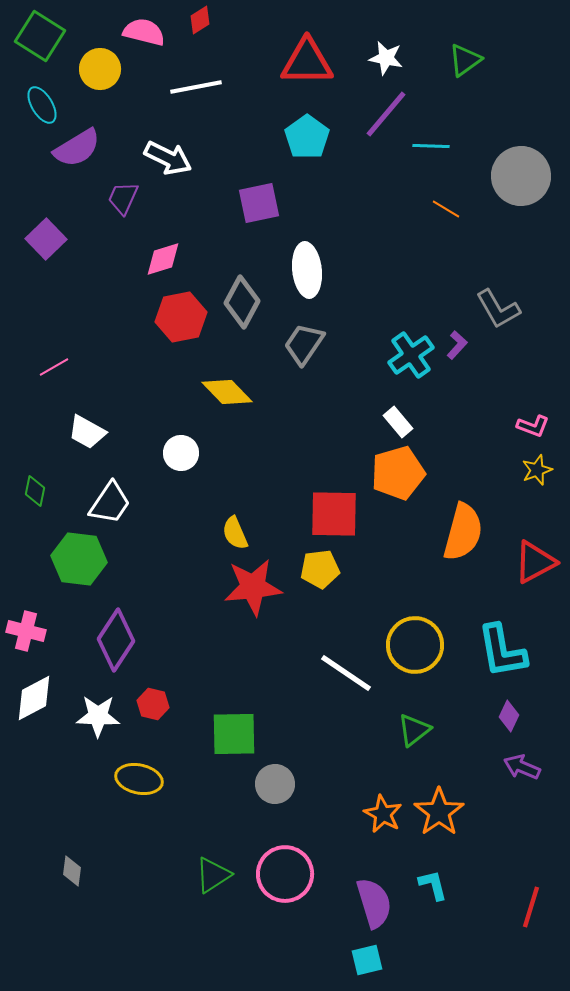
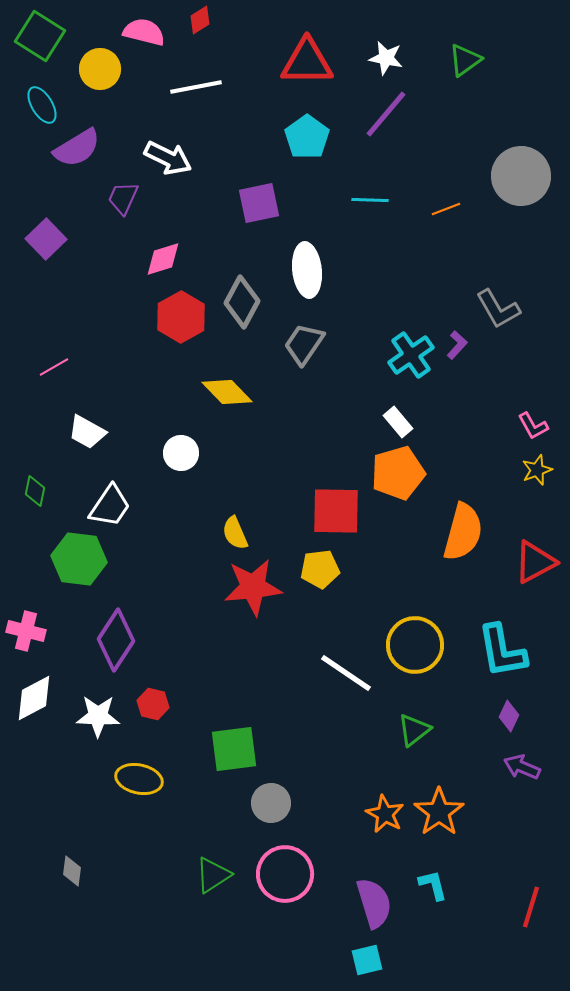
cyan line at (431, 146): moved 61 px left, 54 px down
orange line at (446, 209): rotated 52 degrees counterclockwise
red hexagon at (181, 317): rotated 18 degrees counterclockwise
pink L-shape at (533, 426): rotated 40 degrees clockwise
white trapezoid at (110, 503): moved 3 px down
red square at (334, 514): moved 2 px right, 3 px up
green square at (234, 734): moved 15 px down; rotated 6 degrees counterclockwise
gray circle at (275, 784): moved 4 px left, 19 px down
orange star at (383, 814): moved 2 px right
